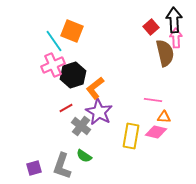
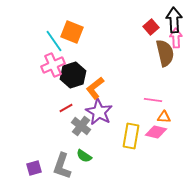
orange square: moved 1 px down
